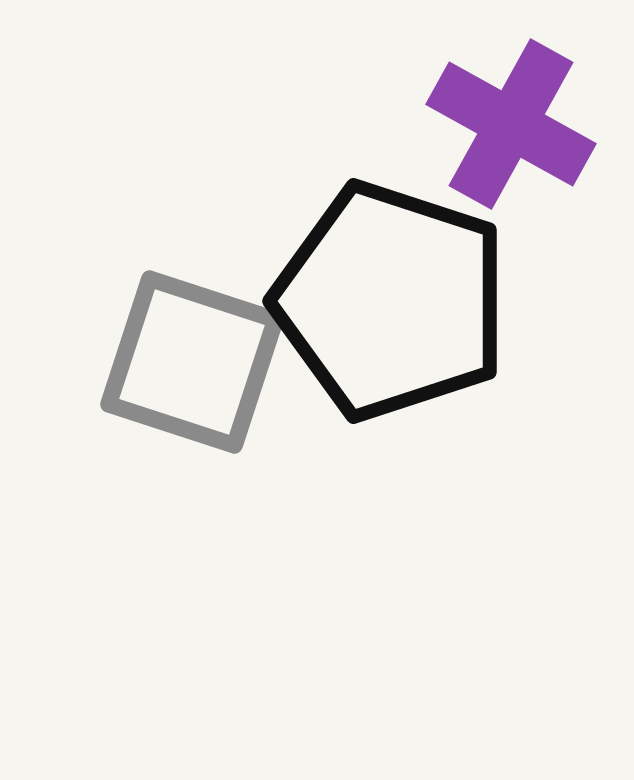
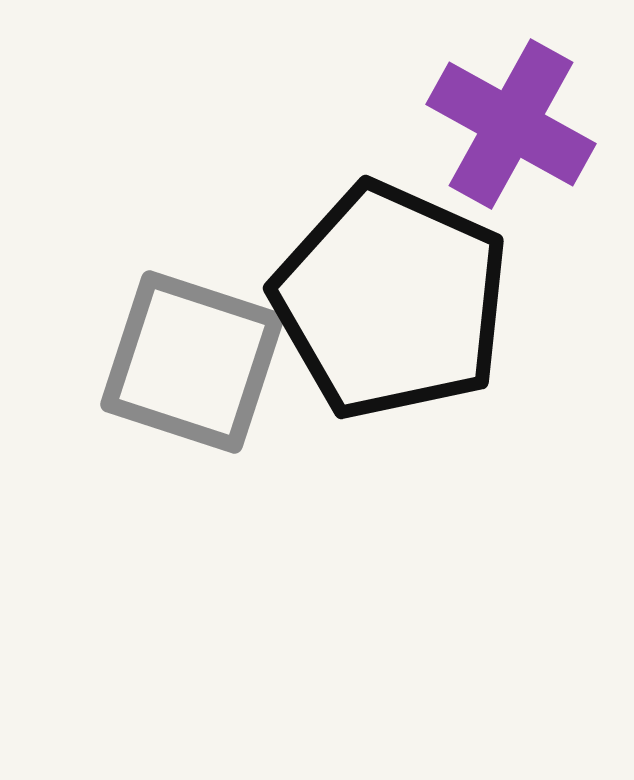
black pentagon: rotated 6 degrees clockwise
